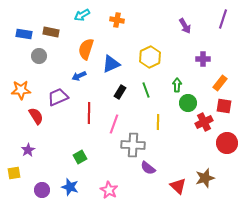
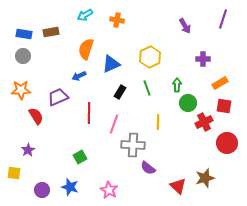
cyan arrow: moved 3 px right
brown rectangle: rotated 21 degrees counterclockwise
gray circle: moved 16 px left
orange rectangle: rotated 21 degrees clockwise
green line: moved 1 px right, 2 px up
yellow square: rotated 16 degrees clockwise
